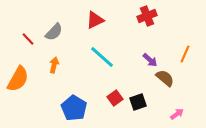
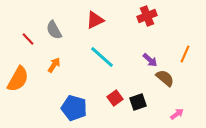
gray semicircle: moved 2 px up; rotated 108 degrees clockwise
orange arrow: rotated 21 degrees clockwise
blue pentagon: rotated 15 degrees counterclockwise
